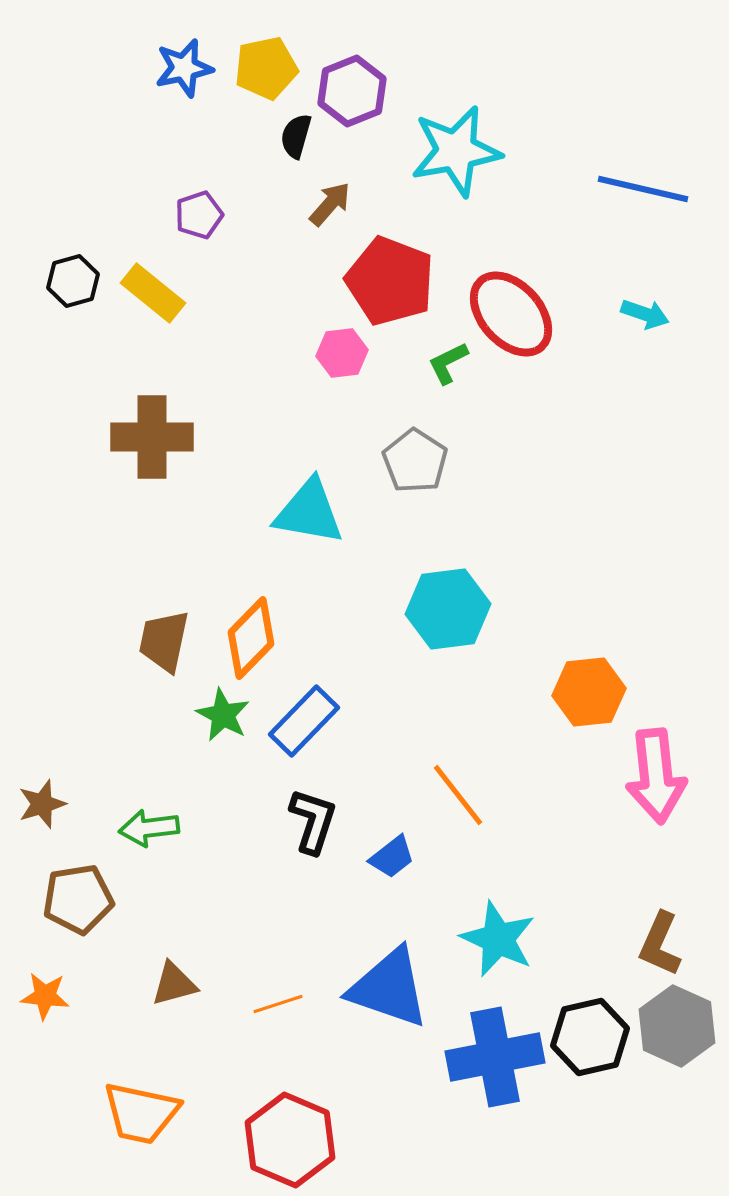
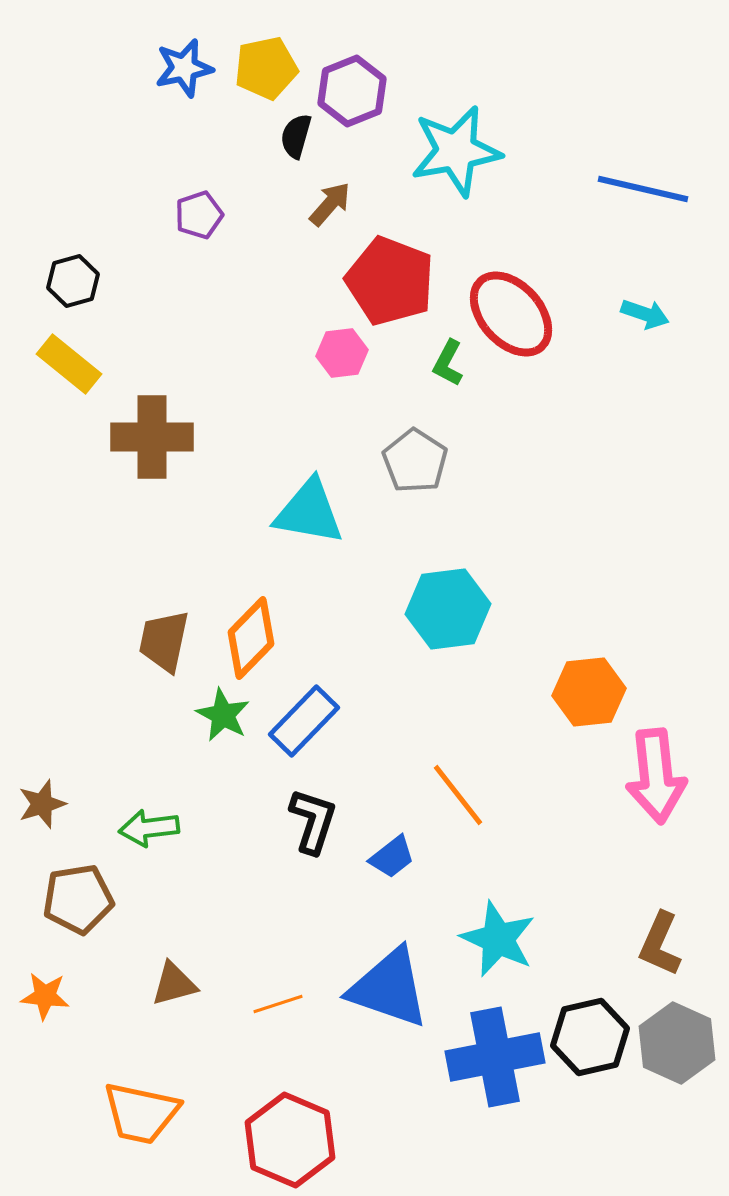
yellow rectangle at (153, 293): moved 84 px left, 71 px down
green L-shape at (448, 363): rotated 36 degrees counterclockwise
gray hexagon at (677, 1026): moved 17 px down
